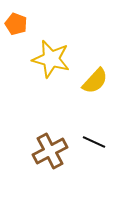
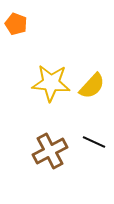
yellow star: moved 24 px down; rotated 9 degrees counterclockwise
yellow semicircle: moved 3 px left, 5 px down
